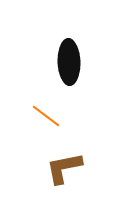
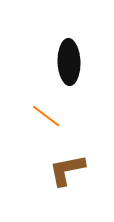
brown L-shape: moved 3 px right, 2 px down
